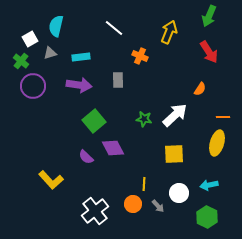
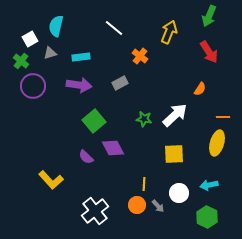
orange cross: rotated 14 degrees clockwise
gray rectangle: moved 2 px right, 3 px down; rotated 63 degrees clockwise
orange circle: moved 4 px right, 1 px down
